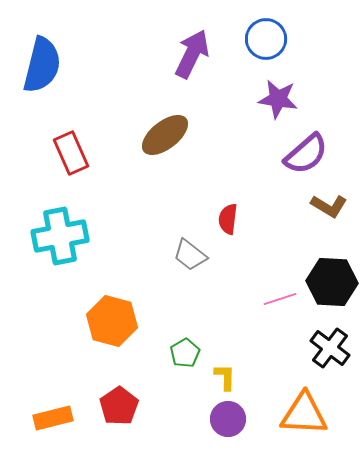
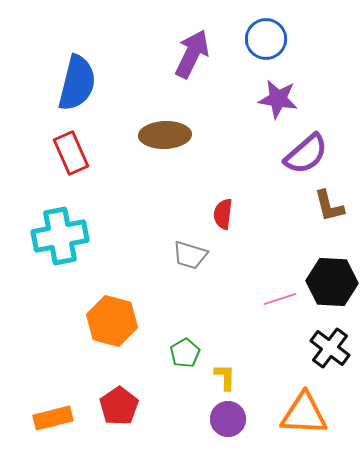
blue semicircle: moved 35 px right, 18 px down
brown ellipse: rotated 36 degrees clockwise
brown L-shape: rotated 45 degrees clockwise
red semicircle: moved 5 px left, 5 px up
gray trapezoid: rotated 21 degrees counterclockwise
